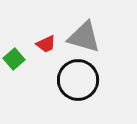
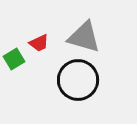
red trapezoid: moved 7 px left, 1 px up
green square: rotated 10 degrees clockwise
